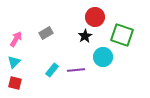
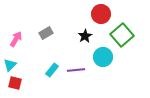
red circle: moved 6 px right, 3 px up
green square: rotated 30 degrees clockwise
cyan triangle: moved 4 px left, 3 px down
